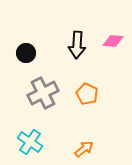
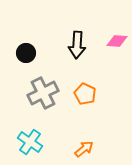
pink diamond: moved 4 px right
orange pentagon: moved 2 px left
